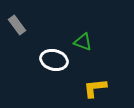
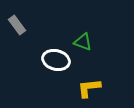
white ellipse: moved 2 px right
yellow L-shape: moved 6 px left
